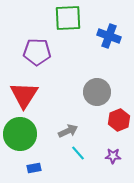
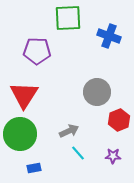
purple pentagon: moved 1 px up
gray arrow: moved 1 px right
